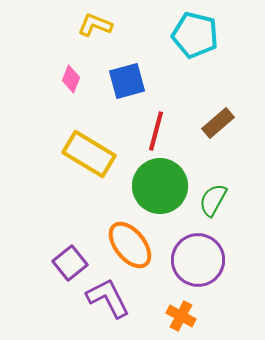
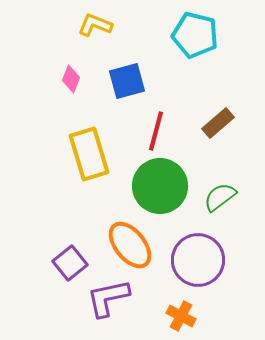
yellow rectangle: rotated 42 degrees clockwise
green semicircle: moved 7 px right, 3 px up; rotated 24 degrees clockwise
purple L-shape: rotated 75 degrees counterclockwise
